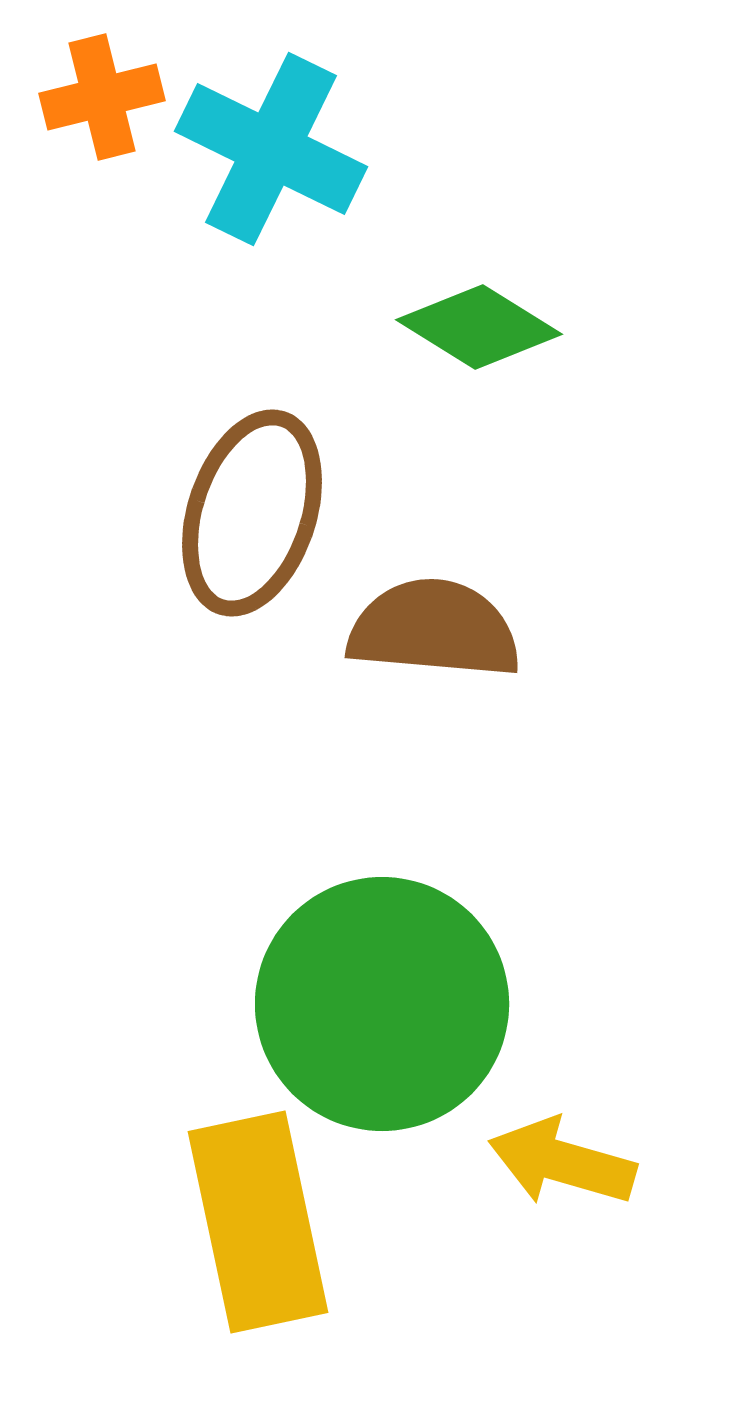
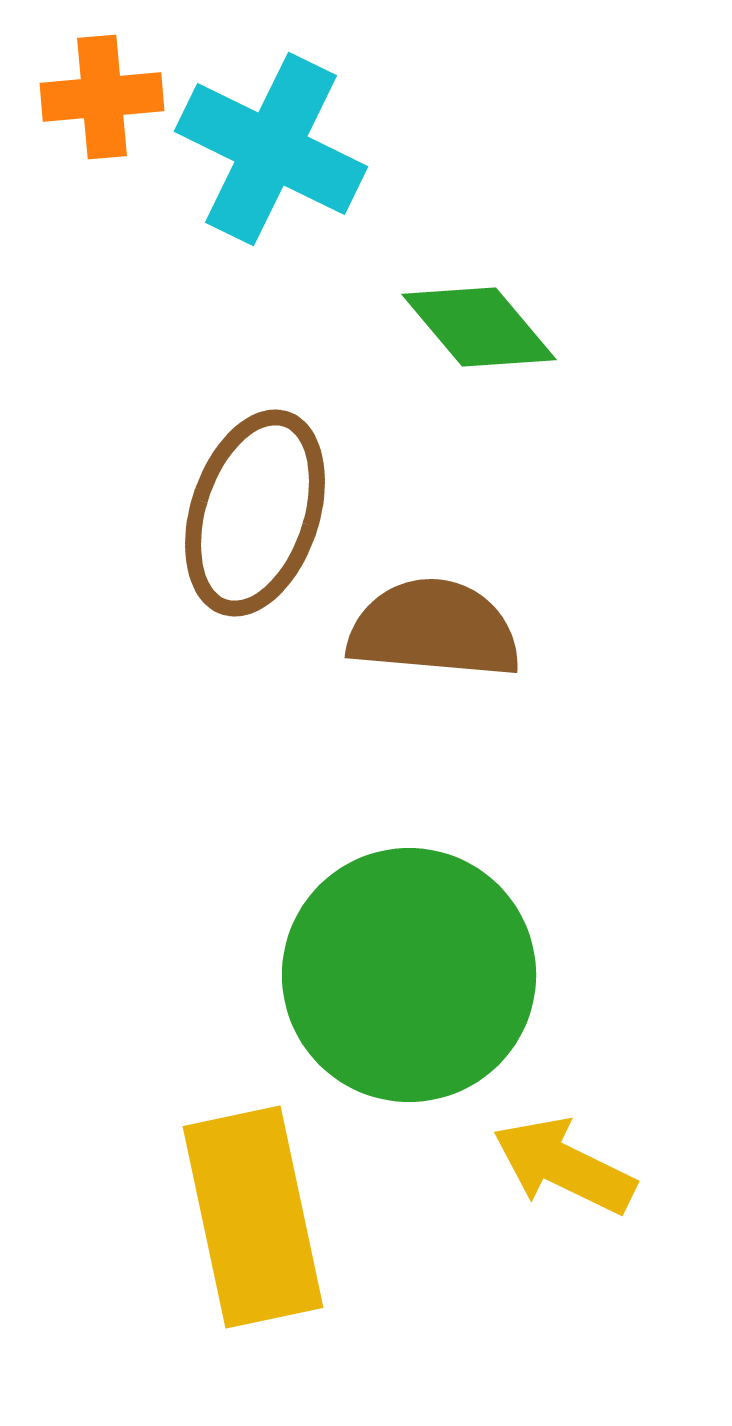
orange cross: rotated 9 degrees clockwise
green diamond: rotated 18 degrees clockwise
brown ellipse: moved 3 px right
green circle: moved 27 px right, 29 px up
yellow arrow: moved 2 px right, 4 px down; rotated 10 degrees clockwise
yellow rectangle: moved 5 px left, 5 px up
